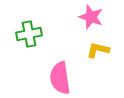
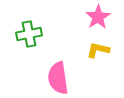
pink star: moved 7 px right; rotated 20 degrees clockwise
pink semicircle: moved 2 px left
